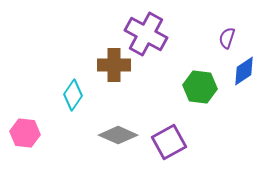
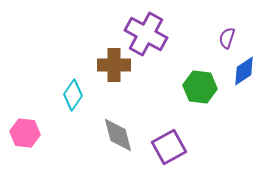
gray diamond: rotated 51 degrees clockwise
purple square: moved 5 px down
